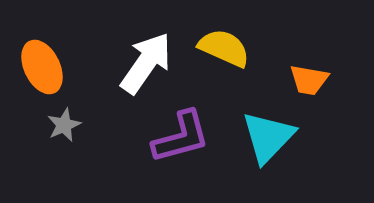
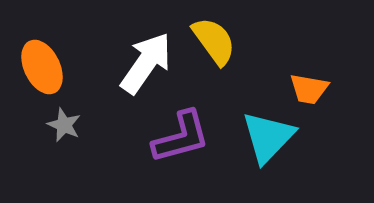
yellow semicircle: moved 10 px left, 7 px up; rotated 30 degrees clockwise
orange trapezoid: moved 9 px down
gray star: rotated 24 degrees counterclockwise
